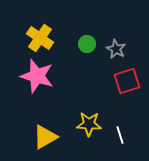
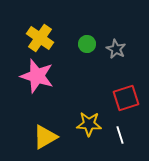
red square: moved 1 px left, 17 px down
